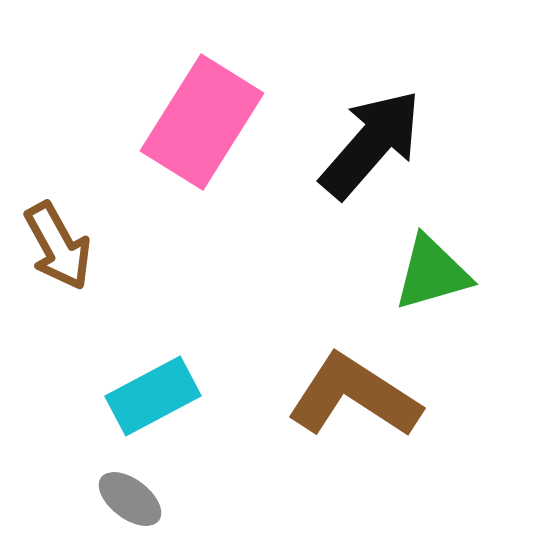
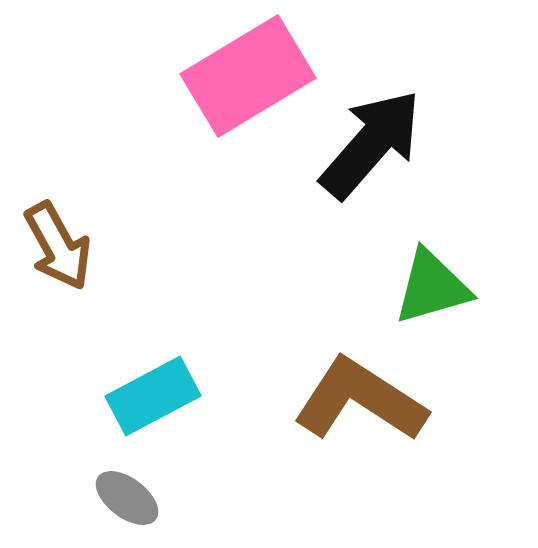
pink rectangle: moved 46 px right, 46 px up; rotated 27 degrees clockwise
green triangle: moved 14 px down
brown L-shape: moved 6 px right, 4 px down
gray ellipse: moved 3 px left, 1 px up
